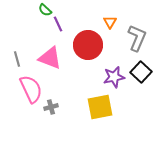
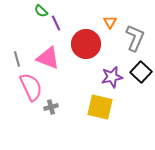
green semicircle: moved 4 px left, 1 px down
purple line: moved 2 px left, 1 px up
gray L-shape: moved 2 px left
red circle: moved 2 px left, 1 px up
pink triangle: moved 2 px left
purple star: moved 2 px left
pink semicircle: moved 2 px up
yellow square: rotated 24 degrees clockwise
